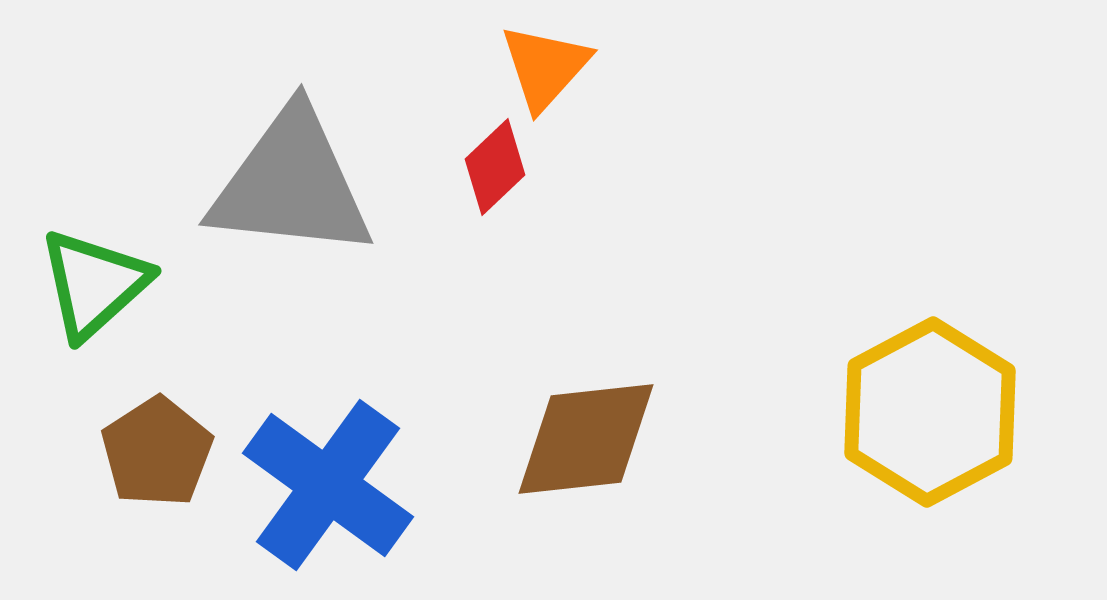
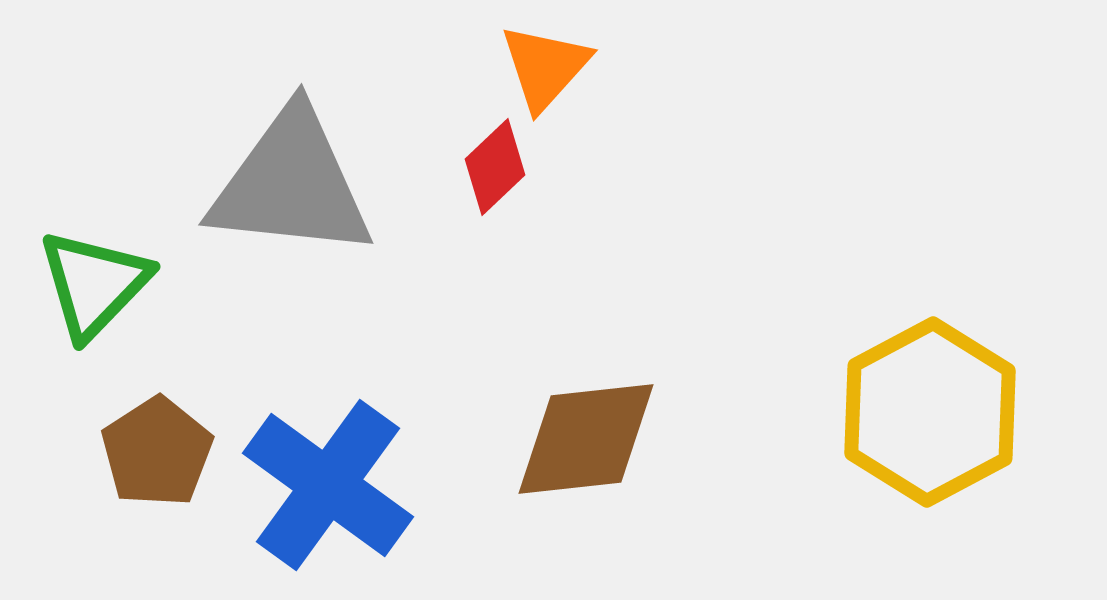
green triangle: rotated 4 degrees counterclockwise
